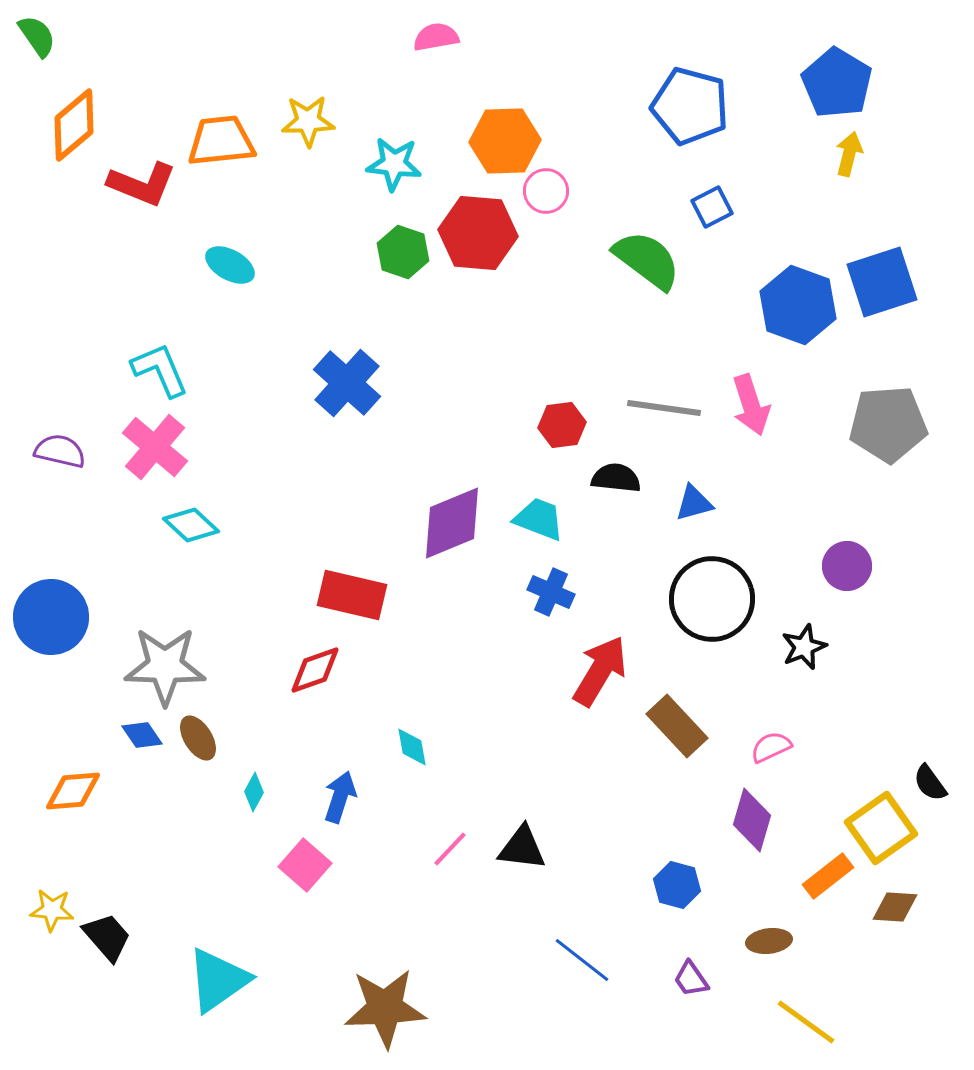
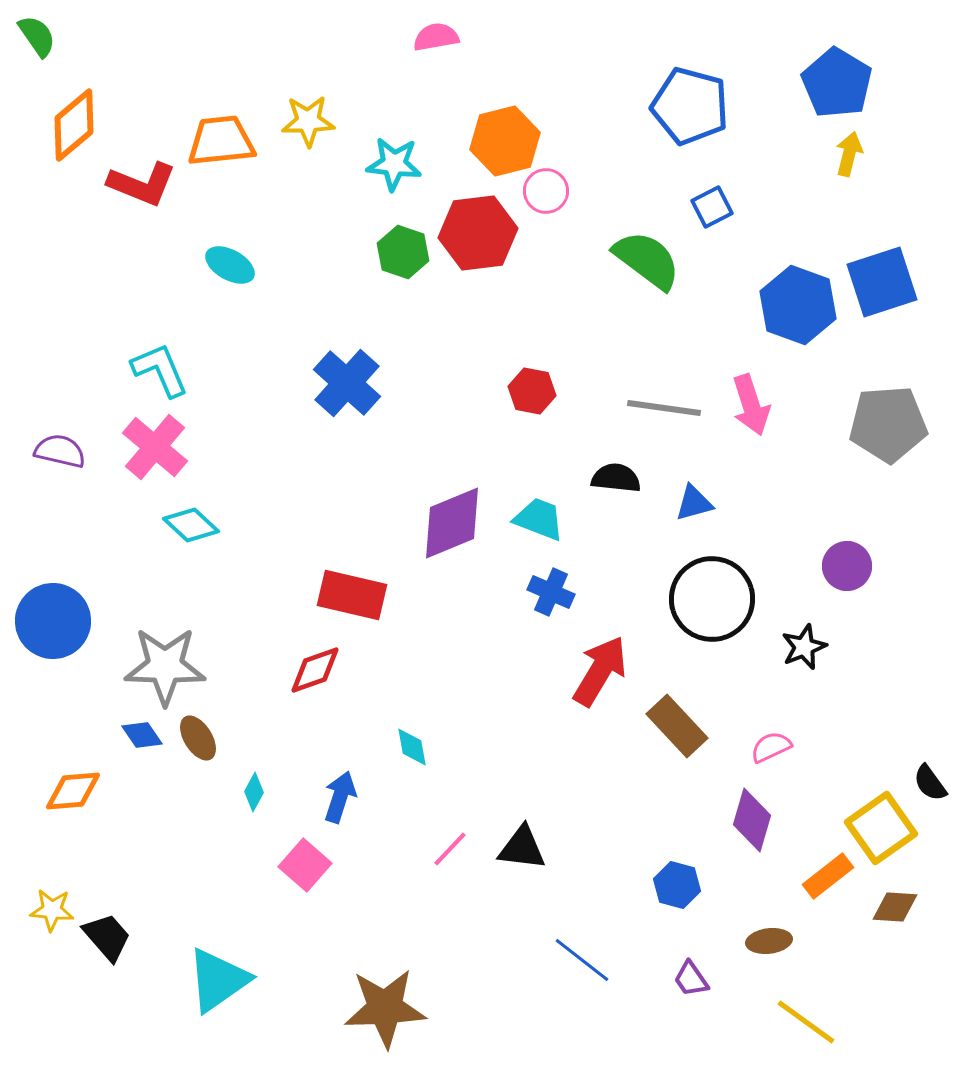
orange hexagon at (505, 141): rotated 12 degrees counterclockwise
red hexagon at (478, 233): rotated 12 degrees counterclockwise
red hexagon at (562, 425): moved 30 px left, 34 px up; rotated 18 degrees clockwise
blue circle at (51, 617): moved 2 px right, 4 px down
